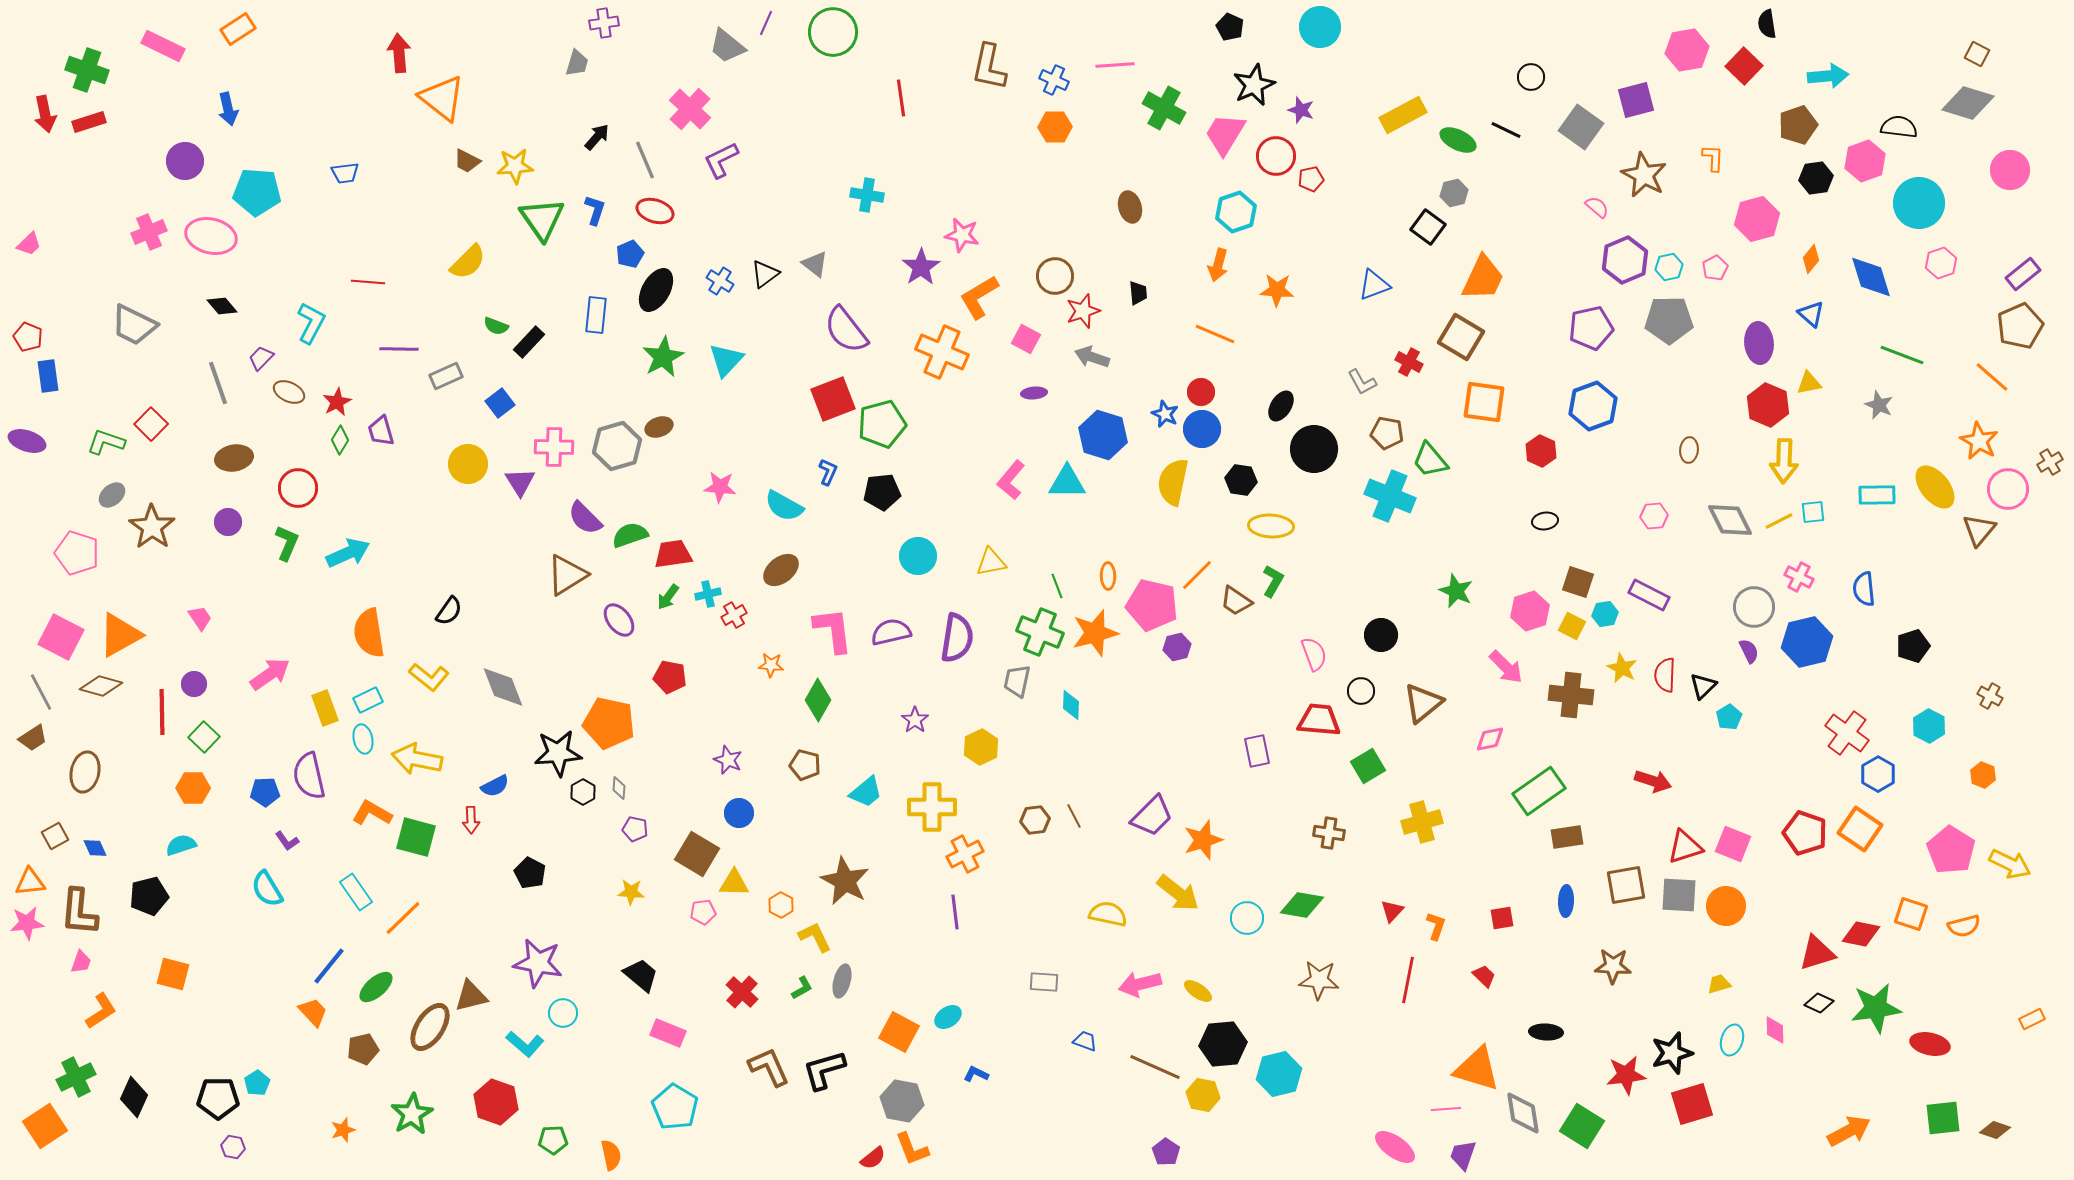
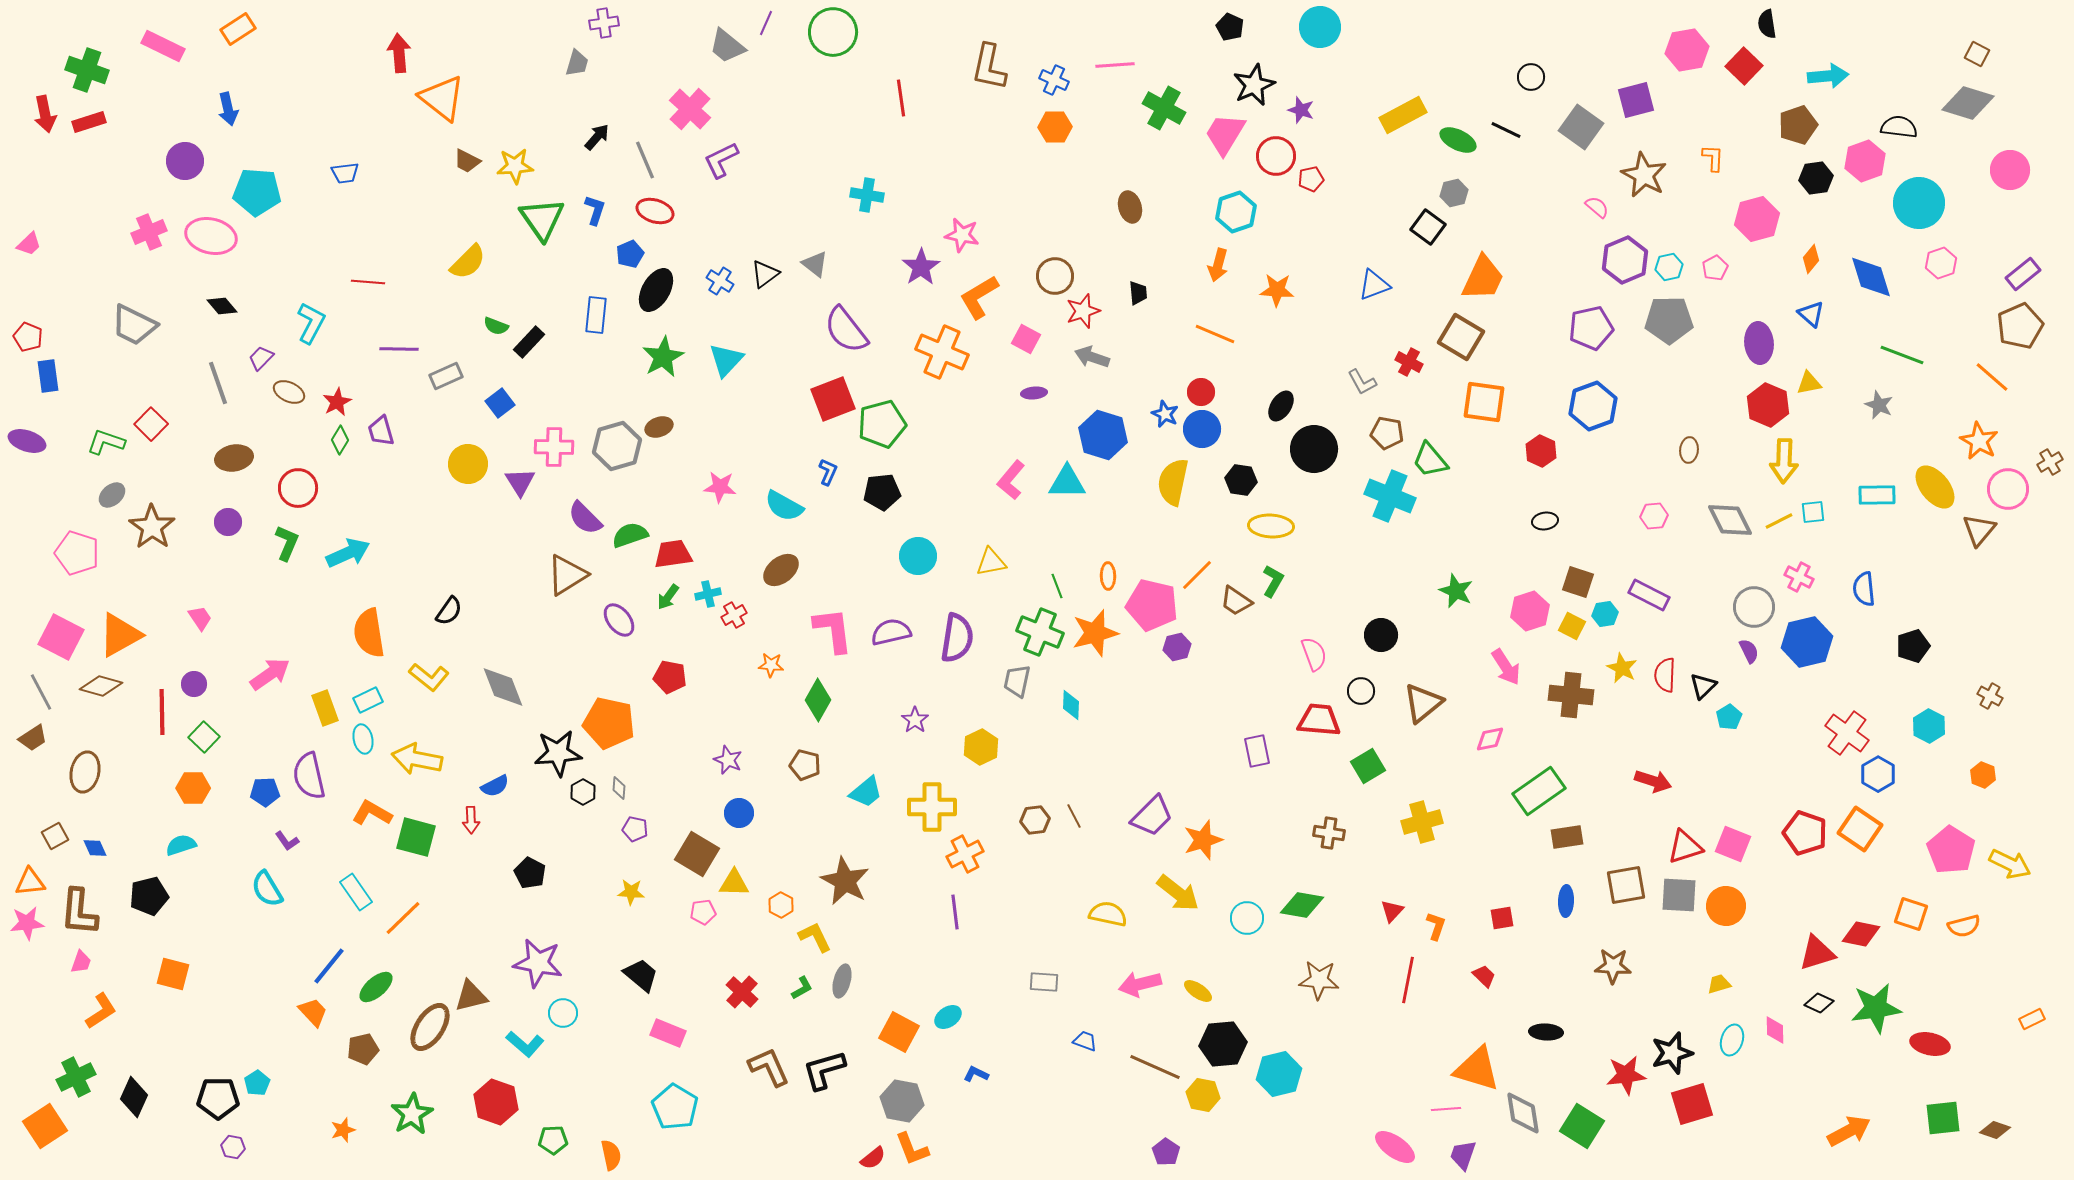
pink arrow at (1506, 667): rotated 12 degrees clockwise
